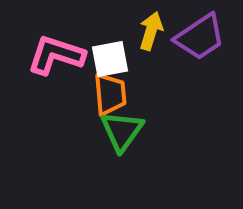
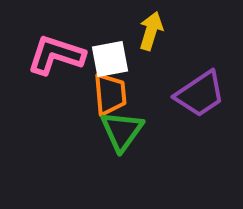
purple trapezoid: moved 57 px down
